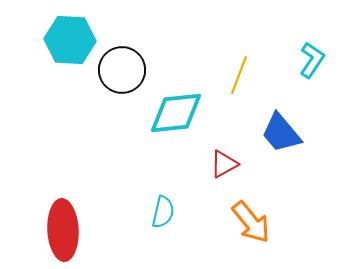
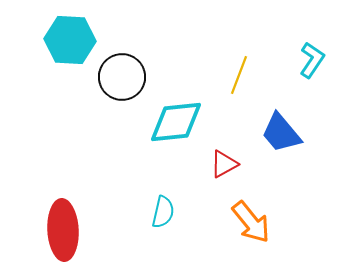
black circle: moved 7 px down
cyan diamond: moved 9 px down
